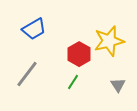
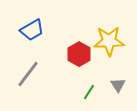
blue trapezoid: moved 2 px left, 1 px down
yellow star: rotated 12 degrees clockwise
gray line: moved 1 px right
green line: moved 16 px right, 10 px down
